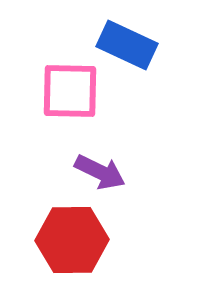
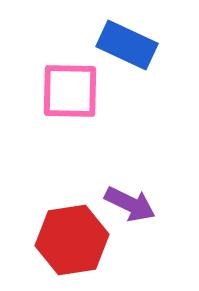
purple arrow: moved 30 px right, 32 px down
red hexagon: rotated 8 degrees counterclockwise
